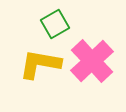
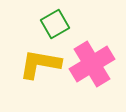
pink cross: moved 3 px down; rotated 12 degrees clockwise
